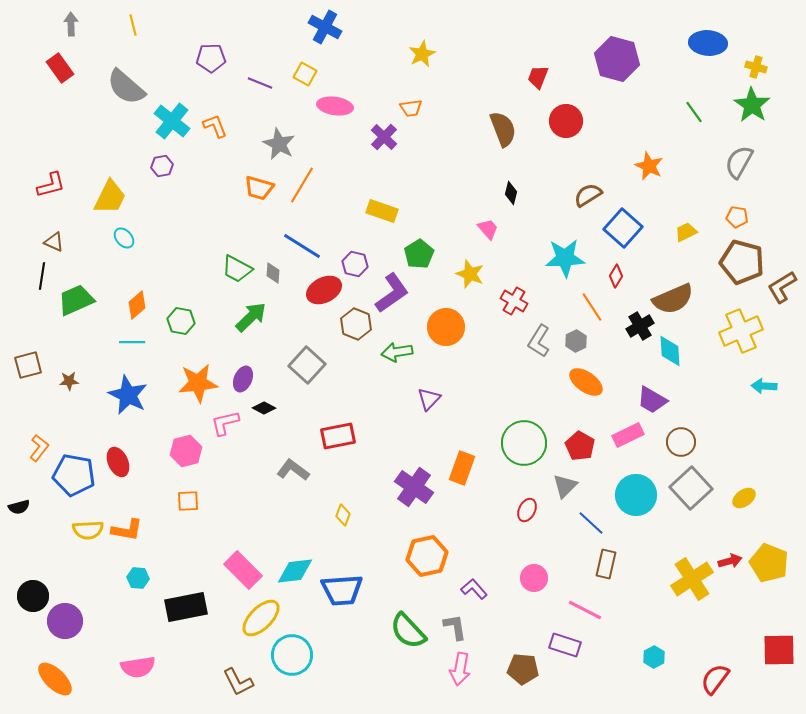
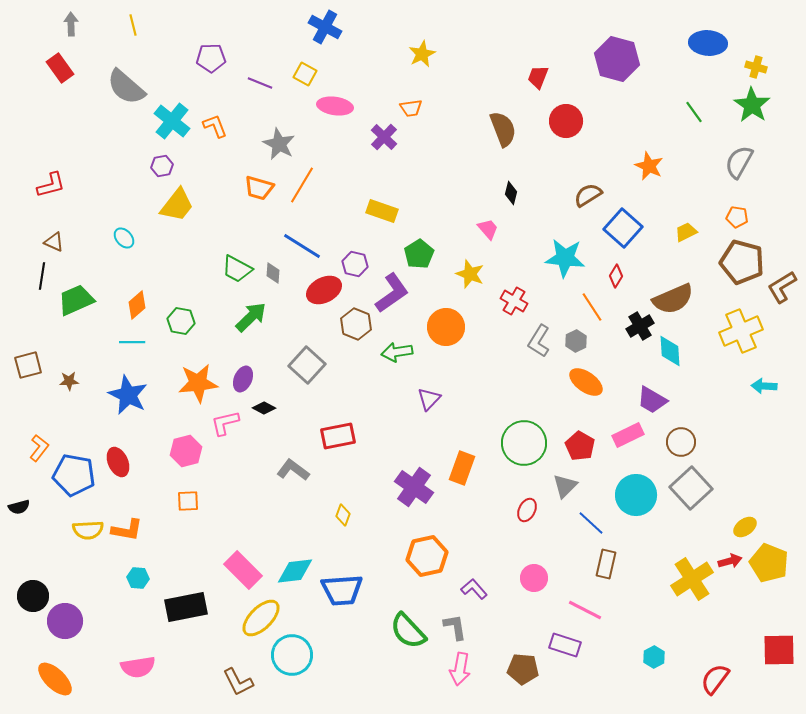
yellow trapezoid at (110, 197): moved 67 px right, 8 px down; rotated 12 degrees clockwise
cyan star at (565, 258): rotated 9 degrees clockwise
yellow ellipse at (744, 498): moved 1 px right, 29 px down
